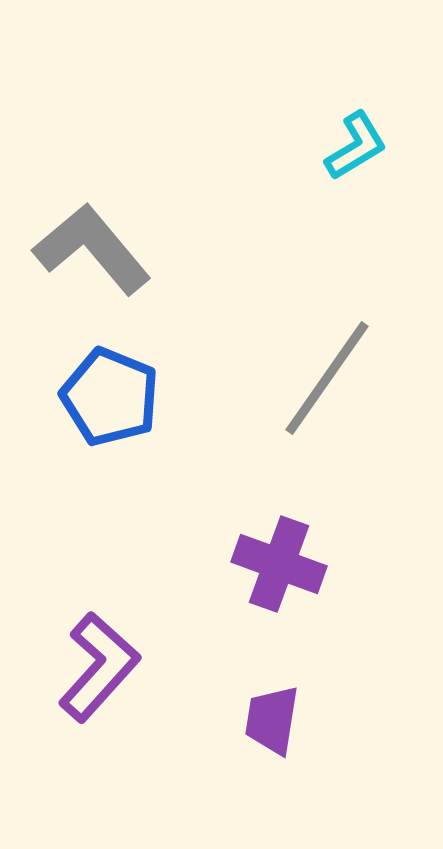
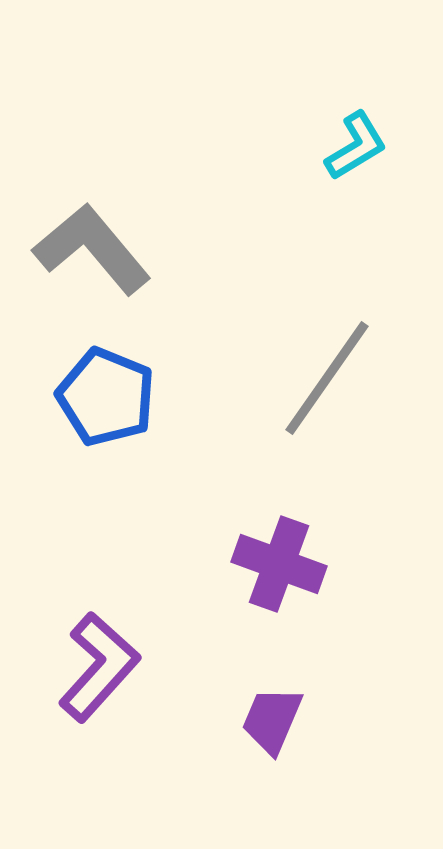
blue pentagon: moved 4 px left
purple trapezoid: rotated 14 degrees clockwise
